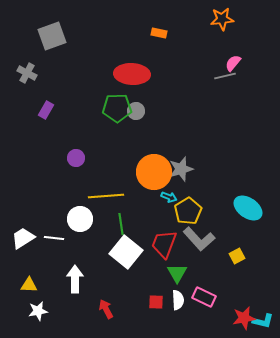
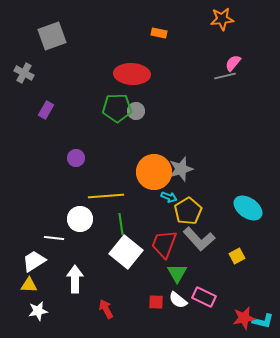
gray cross: moved 3 px left
white trapezoid: moved 11 px right, 23 px down
white semicircle: rotated 132 degrees clockwise
